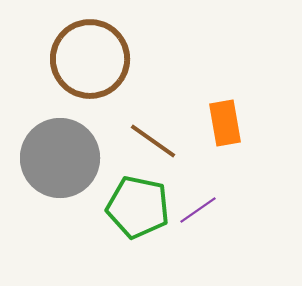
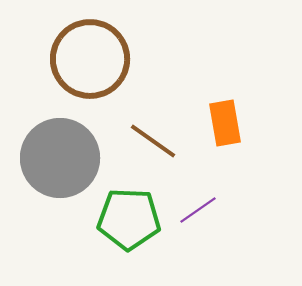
green pentagon: moved 9 px left, 12 px down; rotated 10 degrees counterclockwise
